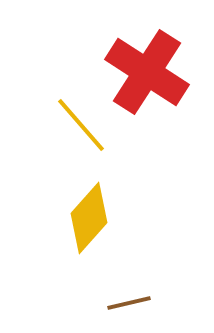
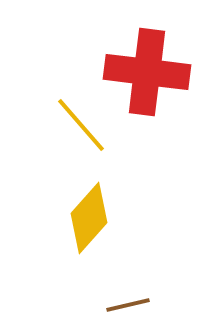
red cross: rotated 26 degrees counterclockwise
brown line: moved 1 px left, 2 px down
